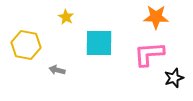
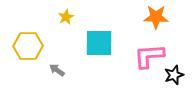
yellow star: rotated 14 degrees clockwise
yellow hexagon: moved 2 px right, 1 px down; rotated 12 degrees counterclockwise
pink L-shape: moved 2 px down
gray arrow: rotated 21 degrees clockwise
black star: moved 3 px up
